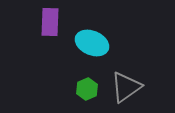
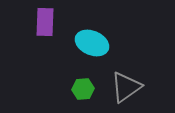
purple rectangle: moved 5 px left
green hexagon: moved 4 px left; rotated 20 degrees clockwise
